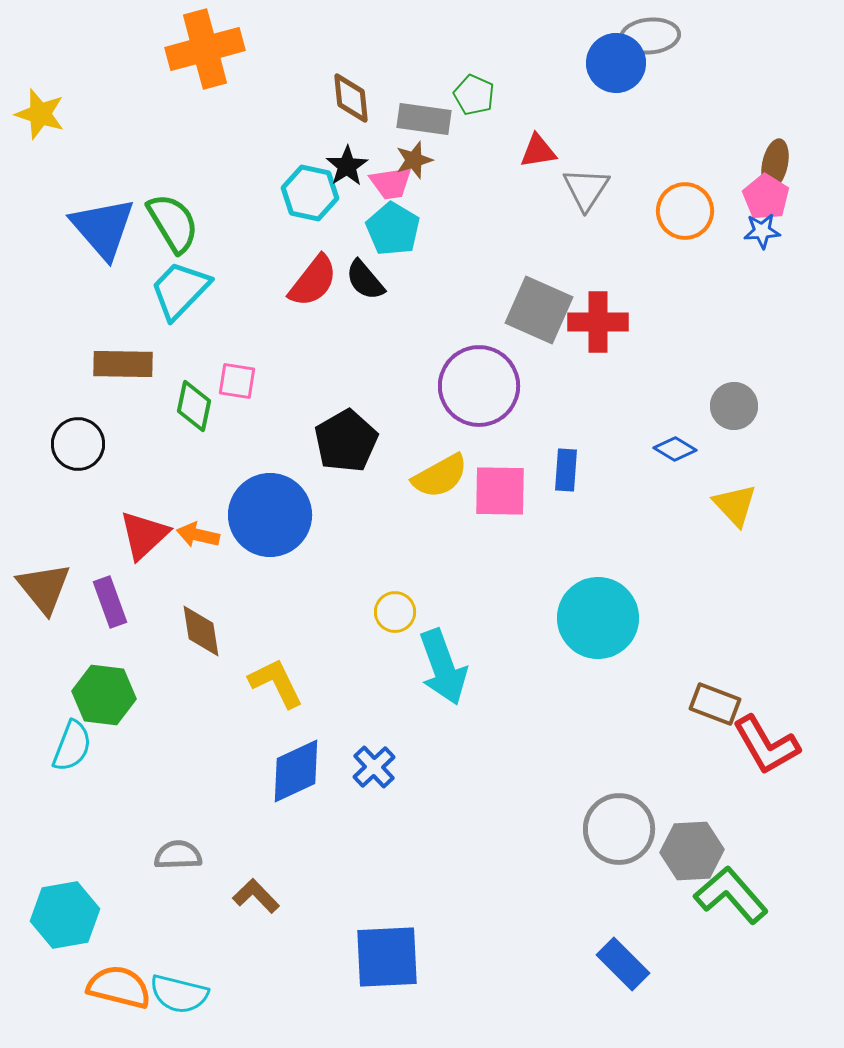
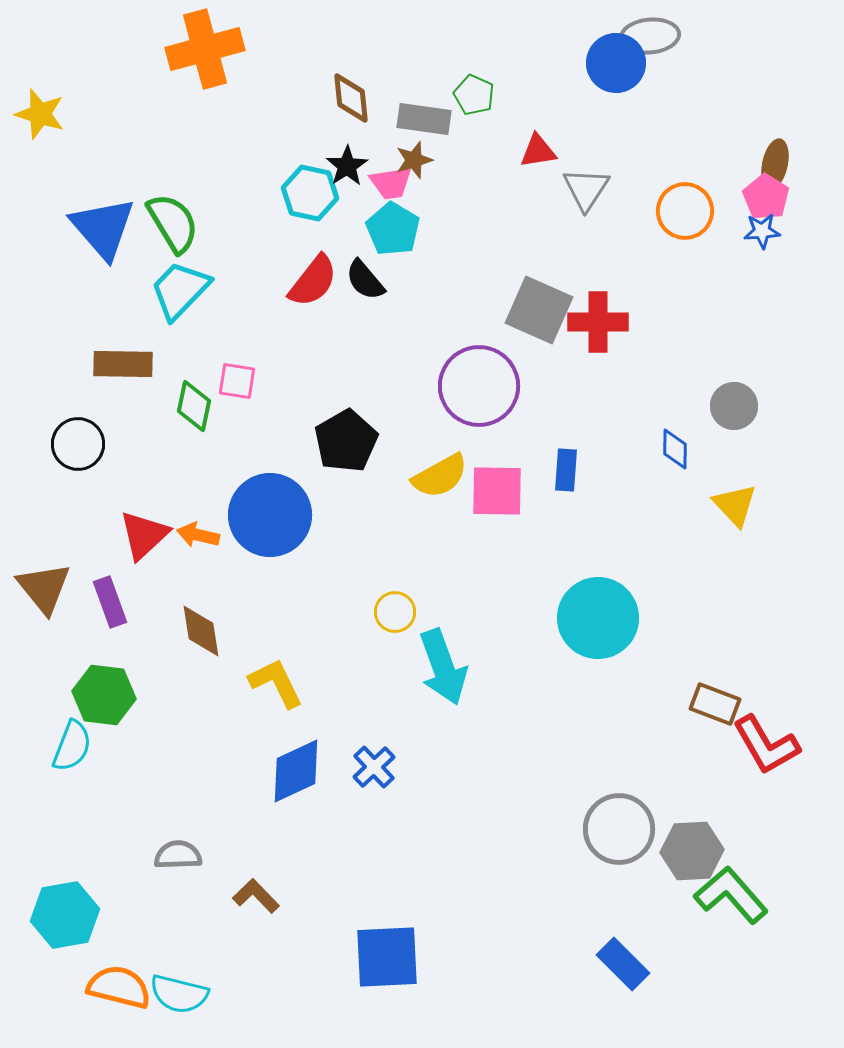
blue diamond at (675, 449): rotated 60 degrees clockwise
pink square at (500, 491): moved 3 px left
